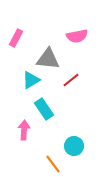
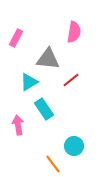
pink semicircle: moved 3 px left, 4 px up; rotated 70 degrees counterclockwise
cyan triangle: moved 2 px left, 2 px down
pink arrow: moved 6 px left, 5 px up; rotated 12 degrees counterclockwise
